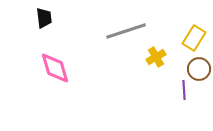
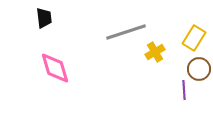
gray line: moved 1 px down
yellow cross: moved 1 px left, 5 px up
